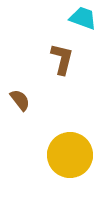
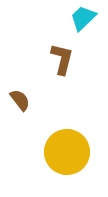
cyan trapezoid: rotated 64 degrees counterclockwise
yellow circle: moved 3 px left, 3 px up
